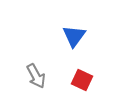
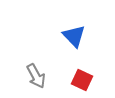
blue triangle: rotated 20 degrees counterclockwise
